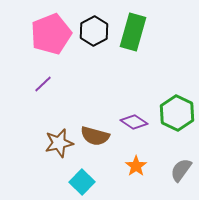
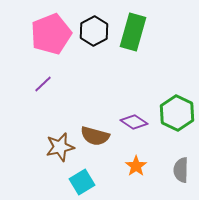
brown star: moved 1 px right, 4 px down
gray semicircle: rotated 35 degrees counterclockwise
cyan square: rotated 15 degrees clockwise
